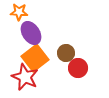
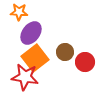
purple ellipse: rotated 70 degrees clockwise
brown circle: moved 1 px left, 1 px up
red circle: moved 7 px right, 6 px up
red star: rotated 16 degrees counterclockwise
